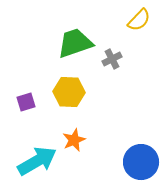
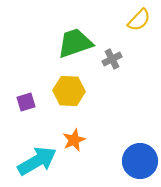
yellow hexagon: moved 1 px up
blue circle: moved 1 px left, 1 px up
